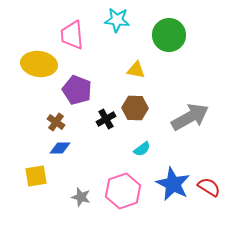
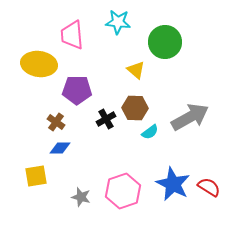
cyan star: moved 1 px right, 2 px down
green circle: moved 4 px left, 7 px down
yellow triangle: rotated 30 degrees clockwise
purple pentagon: rotated 20 degrees counterclockwise
cyan semicircle: moved 8 px right, 17 px up
